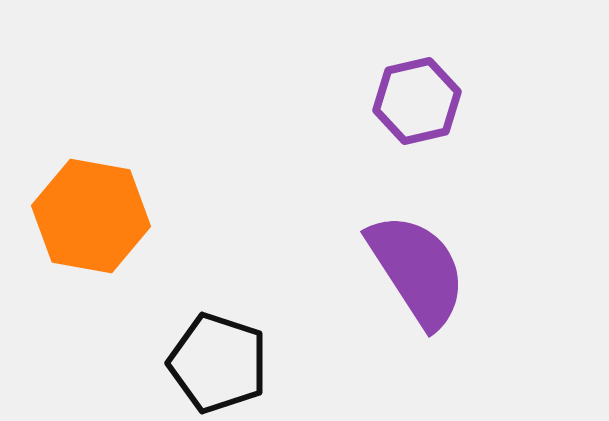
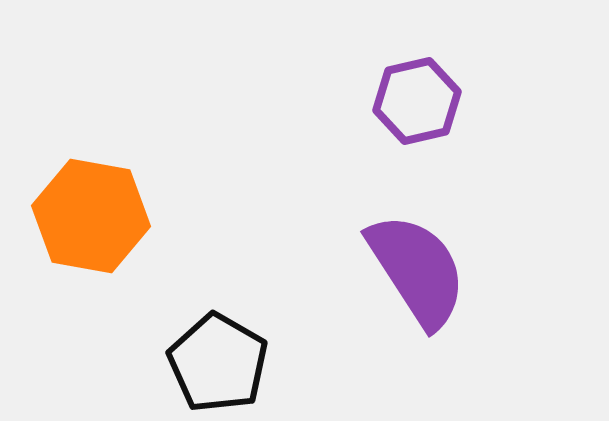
black pentagon: rotated 12 degrees clockwise
